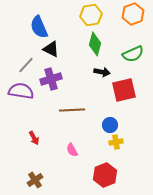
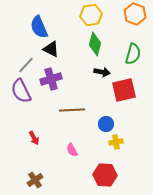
orange hexagon: moved 2 px right; rotated 20 degrees counterclockwise
green semicircle: rotated 50 degrees counterclockwise
purple semicircle: rotated 125 degrees counterclockwise
blue circle: moved 4 px left, 1 px up
red hexagon: rotated 25 degrees clockwise
